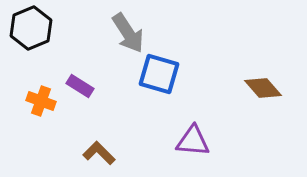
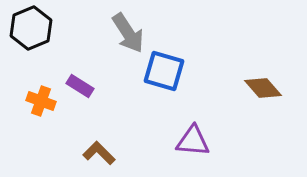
blue square: moved 5 px right, 3 px up
